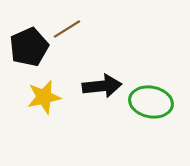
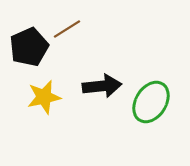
green ellipse: rotated 69 degrees counterclockwise
